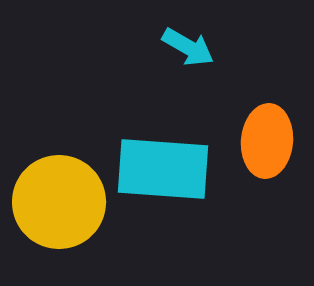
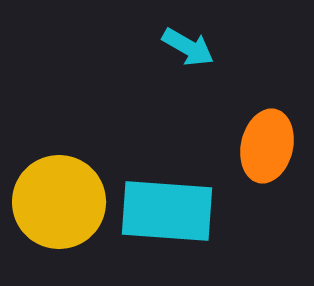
orange ellipse: moved 5 px down; rotated 8 degrees clockwise
cyan rectangle: moved 4 px right, 42 px down
